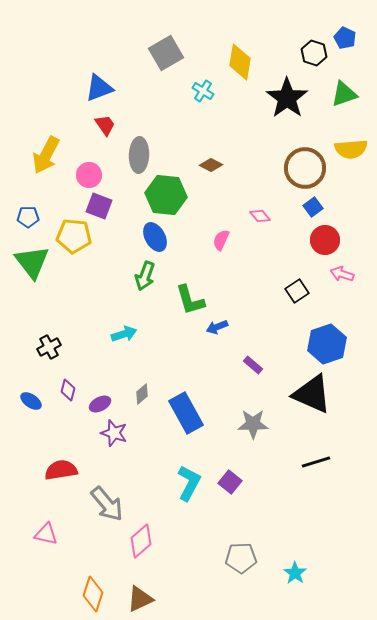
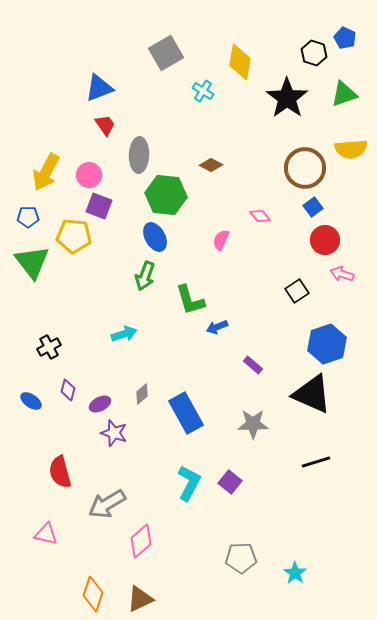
yellow arrow at (46, 155): moved 17 px down
red semicircle at (61, 470): moved 1 px left, 2 px down; rotated 96 degrees counterclockwise
gray arrow at (107, 504): rotated 99 degrees clockwise
